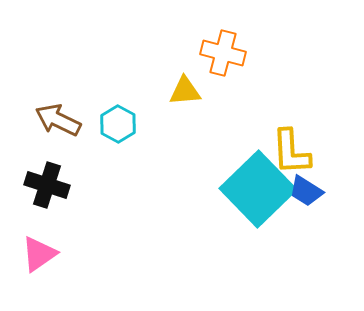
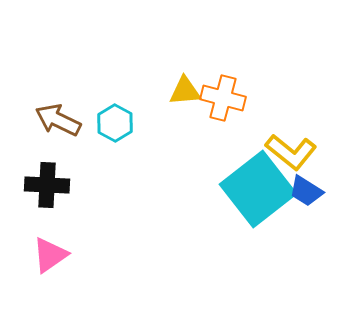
orange cross: moved 45 px down
cyan hexagon: moved 3 px left, 1 px up
yellow L-shape: rotated 48 degrees counterclockwise
black cross: rotated 15 degrees counterclockwise
cyan square: rotated 6 degrees clockwise
pink triangle: moved 11 px right, 1 px down
